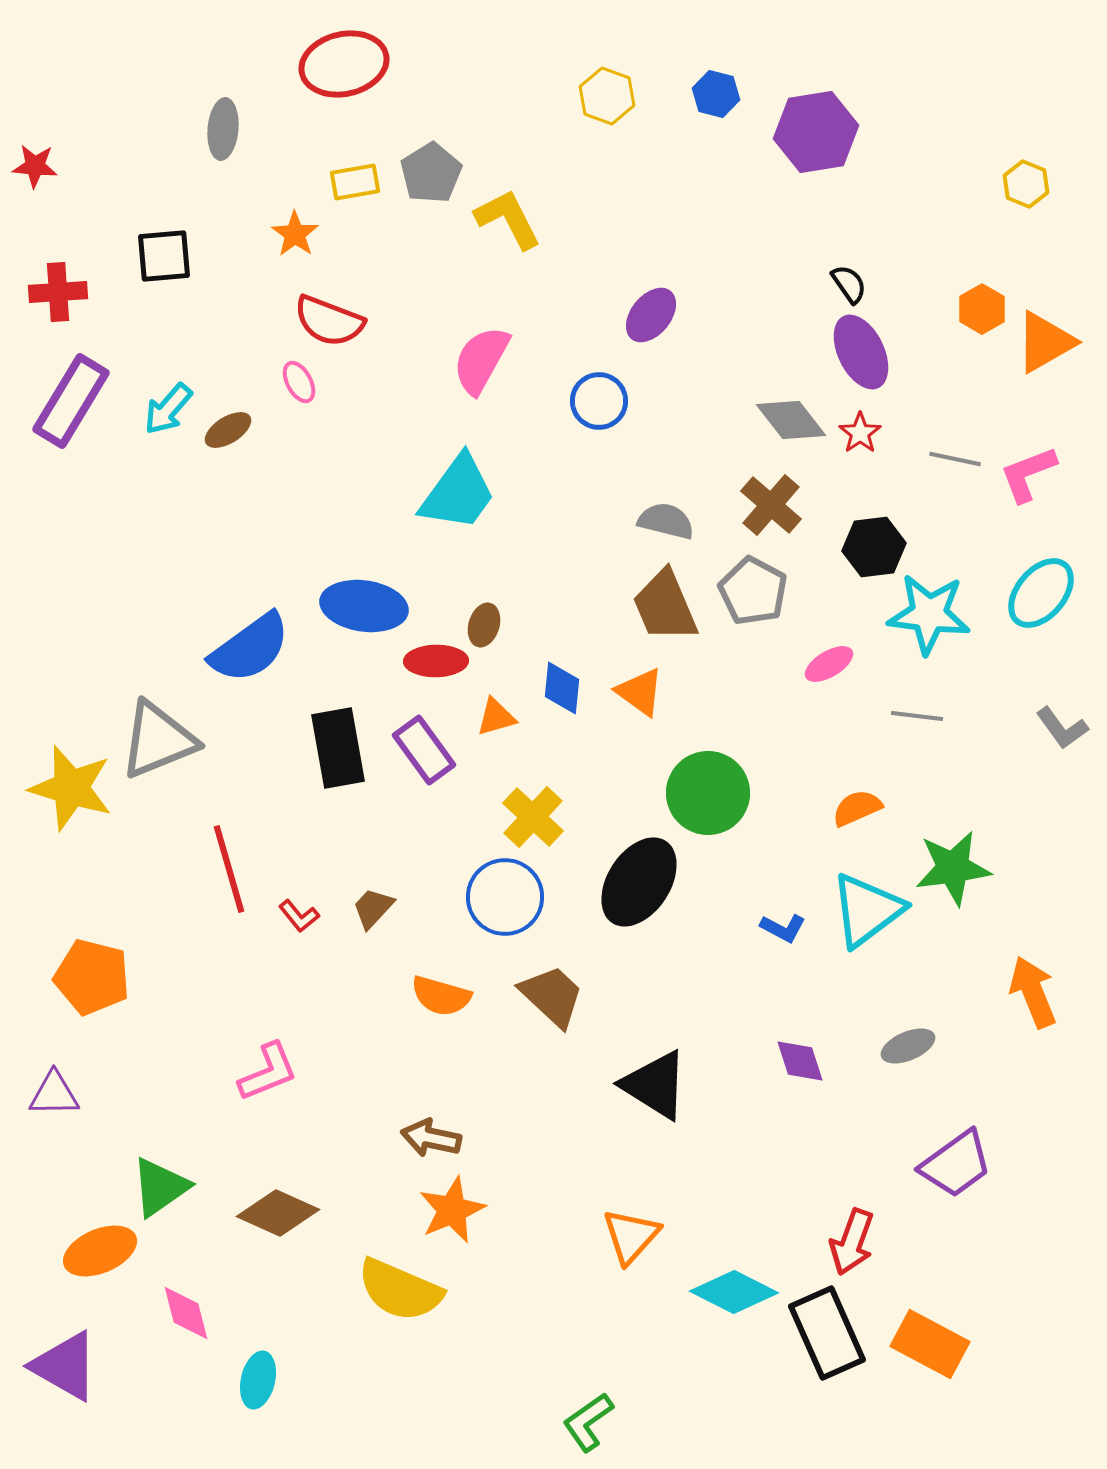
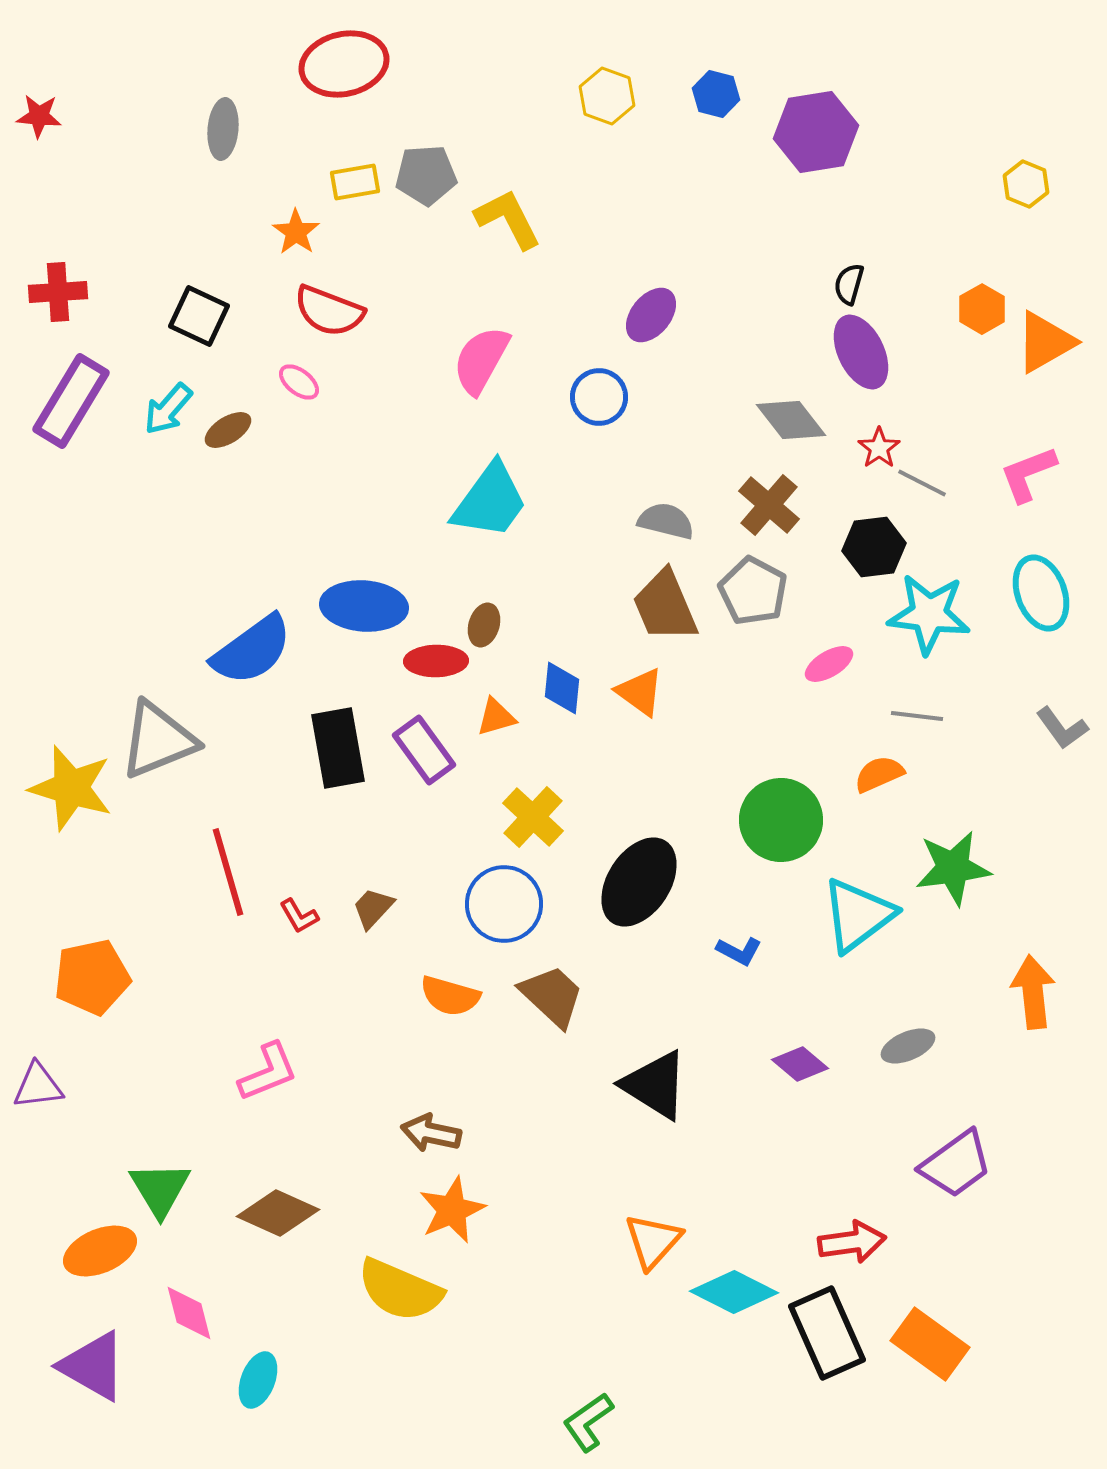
red star at (35, 166): moved 4 px right, 50 px up
gray pentagon at (431, 173): moved 5 px left, 2 px down; rotated 28 degrees clockwise
orange star at (295, 234): moved 1 px right, 2 px up
black square at (164, 256): moved 35 px right, 60 px down; rotated 30 degrees clockwise
black semicircle at (849, 284): rotated 129 degrees counterclockwise
red semicircle at (329, 321): moved 10 px up
pink ellipse at (299, 382): rotated 24 degrees counterclockwise
blue circle at (599, 401): moved 4 px up
red star at (860, 433): moved 19 px right, 15 px down
gray line at (955, 459): moved 33 px left, 24 px down; rotated 15 degrees clockwise
cyan trapezoid at (458, 493): moved 32 px right, 8 px down
brown cross at (771, 505): moved 2 px left
cyan ellipse at (1041, 593): rotated 60 degrees counterclockwise
blue ellipse at (364, 606): rotated 4 degrees counterclockwise
blue semicircle at (250, 648): moved 2 px right, 2 px down
green circle at (708, 793): moved 73 px right, 27 px down
orange semicircle at (857, 808): moved 22 px right, 34 px up
red line at (229, 869): moved 1 px left, 3 px down
blue circle at (505, 897): moved 1 px left, 7 px down
cyan triangle at (867, 910): moved 9 px left, 5 px down
red L-shape at (299, 916): rotated 9 degrees clockwise
blue L-shape at (783, 928): moved 44 px left, 23 px down
orange pentagon at (92, 977): rotated 26 degrees counterclockwise
orange arrow at (1033, 992): rotated 16 degrees clockwise
orange semicircle at (441, 996): moved 9 px right
purple diamond at (800, 1061): moved 3 px down; rotated 32 degrees counterclockwise
purple triangle at (54, 1094): moved 16 px left, 8 px up; rotated 6 degrees counterclockwise
brown arrow at (431, 1138): moved 5 px up
green triangle at (160, 1187): moved 2 px down; rotated 26 degrees counterclockwise
orange triangle at (631, 1236): moved 22 px right, 5 px down
red arrow at (852, 1242): rotated 118 degrees counterclockwise
pink diamond at (186, 1313): moved 3 px right
orange rectangle at (930, 1344): rotated 8 degrees clockwise
purple triangle at (65, 1366): moved 28 px right
cyan ellipse at (258, 1380): rotated 8 degrees clockwise
